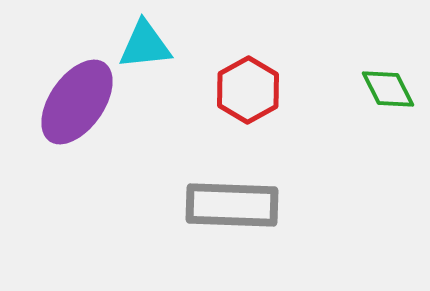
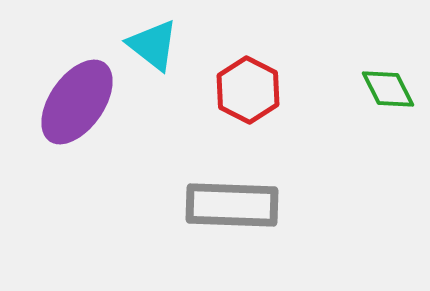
cyan triangle: moved 8 px right; rotated 44 degrees clockwise
red hexagon: rotated 4 degrees counterclockwise
